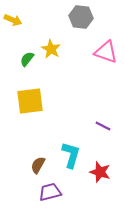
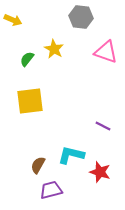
yellow star: moved 3 px right
cyan L-shape: rotated 92 degrees counterclockwise
purple trapezoid: moved 1 px right, 2 px up
